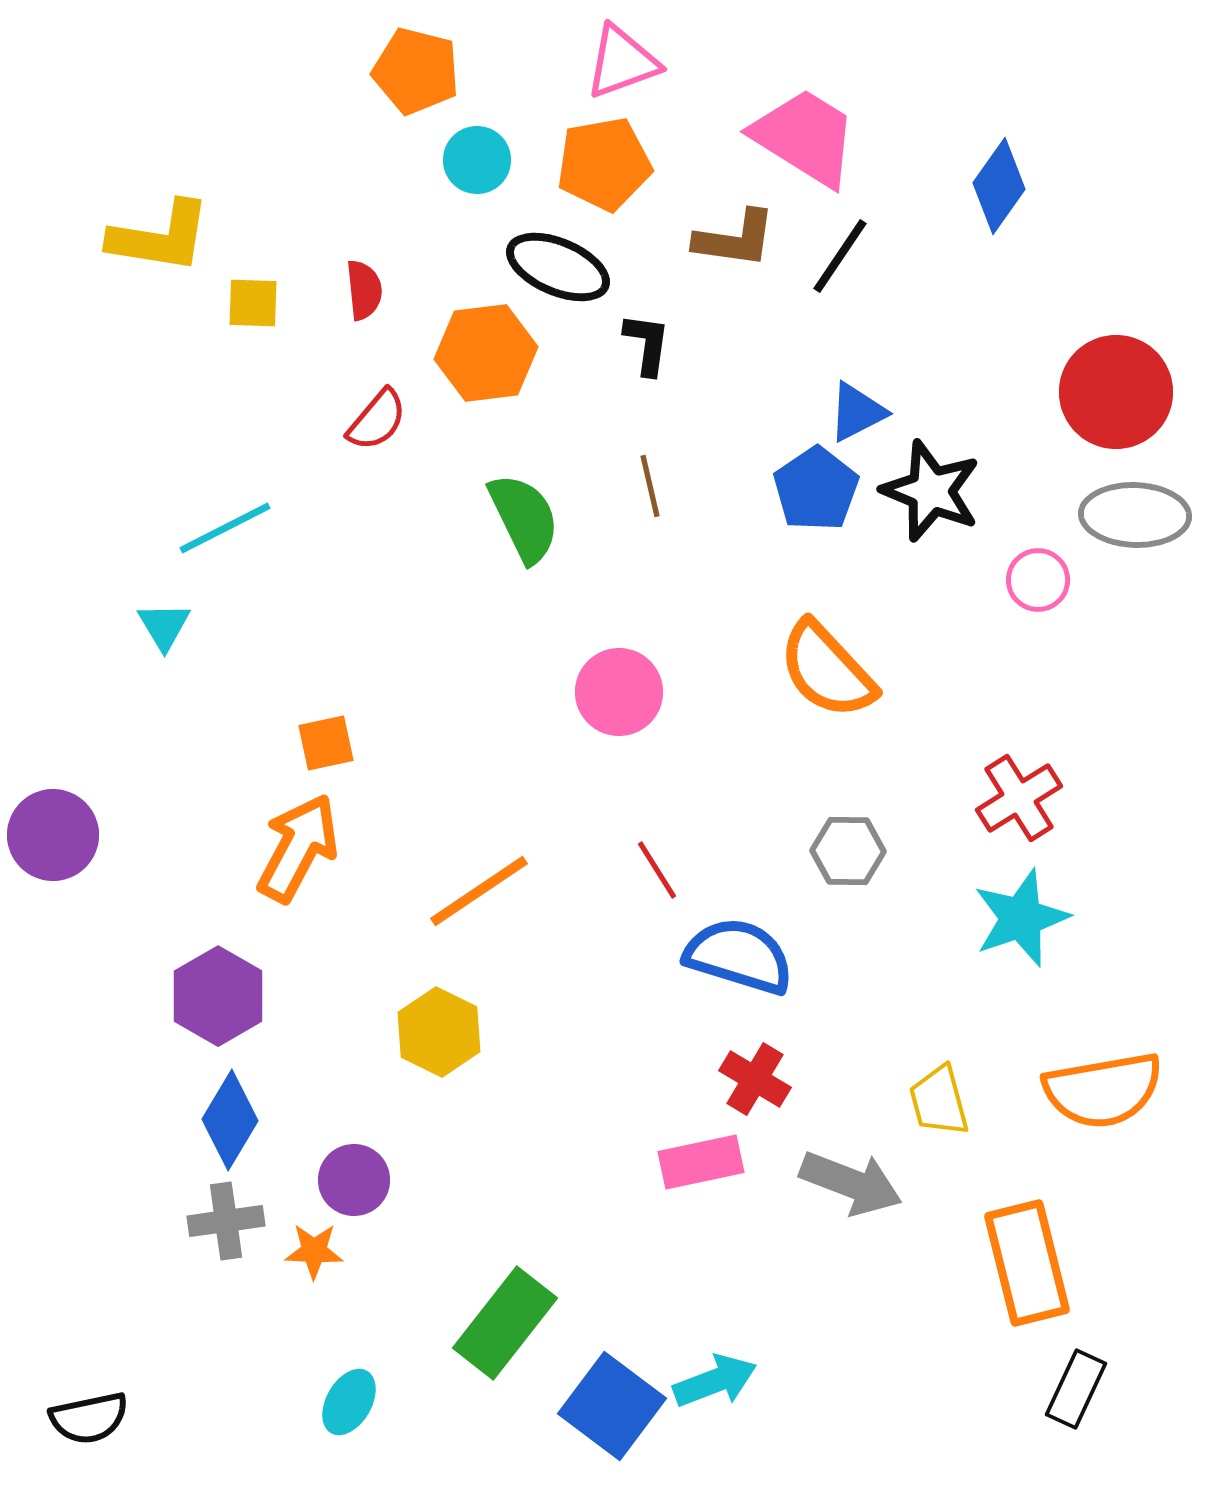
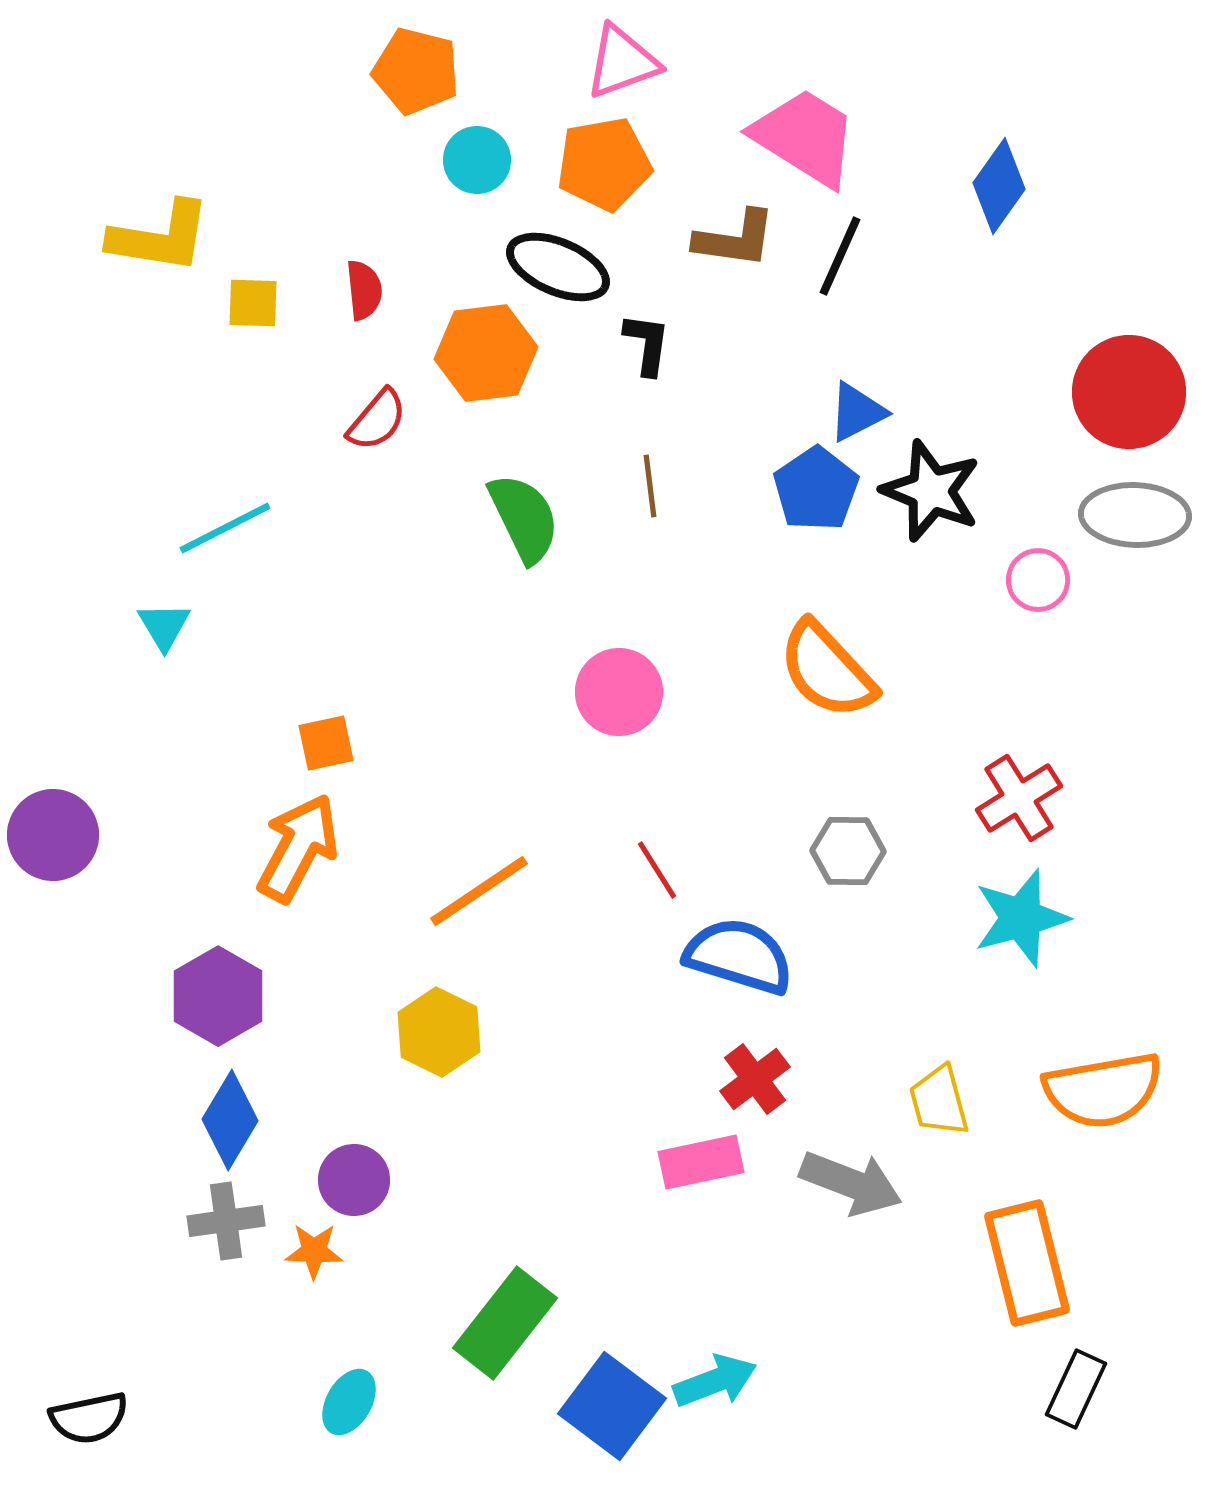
black line at (840, 256): rotated 10 degrees counterclockwise
red circle at (1116, 392): moved 13 px right
brown line at (650, 486): rotated 6 degrees clockwise
cyan star at (1021, 918): rotated 4 degrees clockwise
red cross at (755, 1079): rotated 22 degrees clockwise
